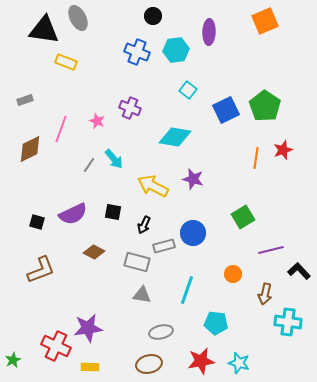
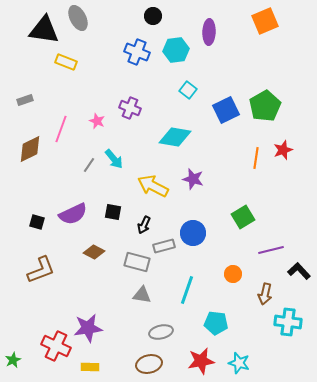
green pentagon at (265, 106): rotated 8 degrees clockwise
